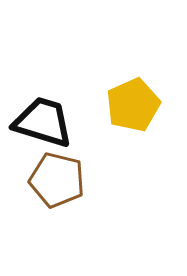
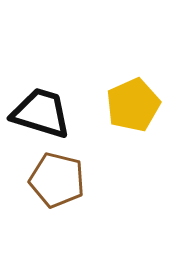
black trapezoid: moved 2 px left, 9 px up
